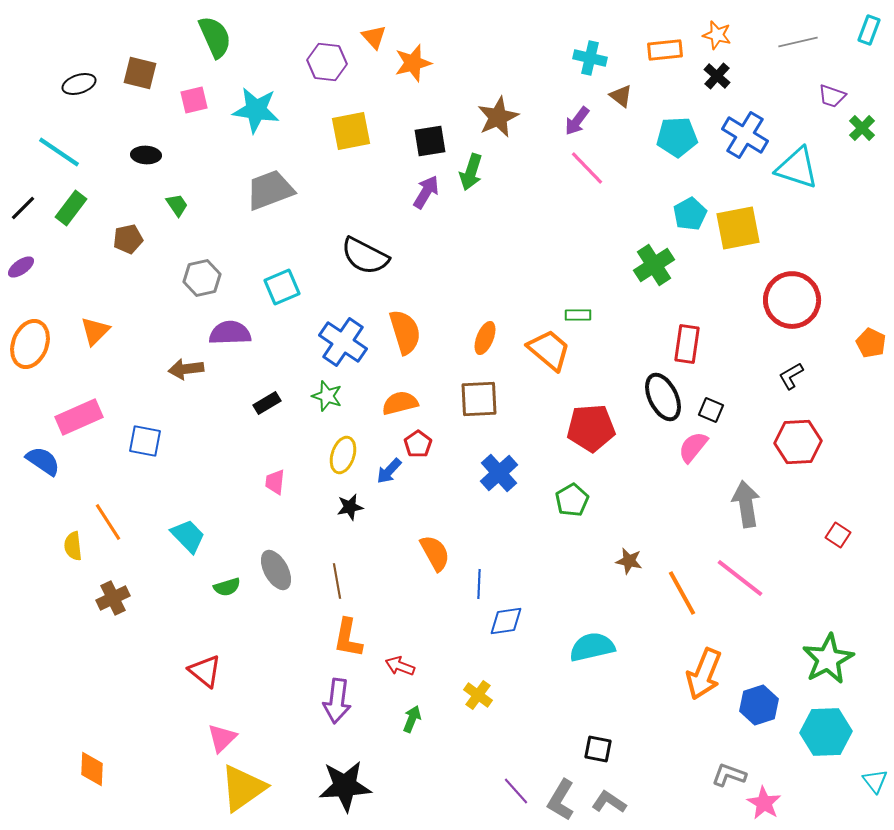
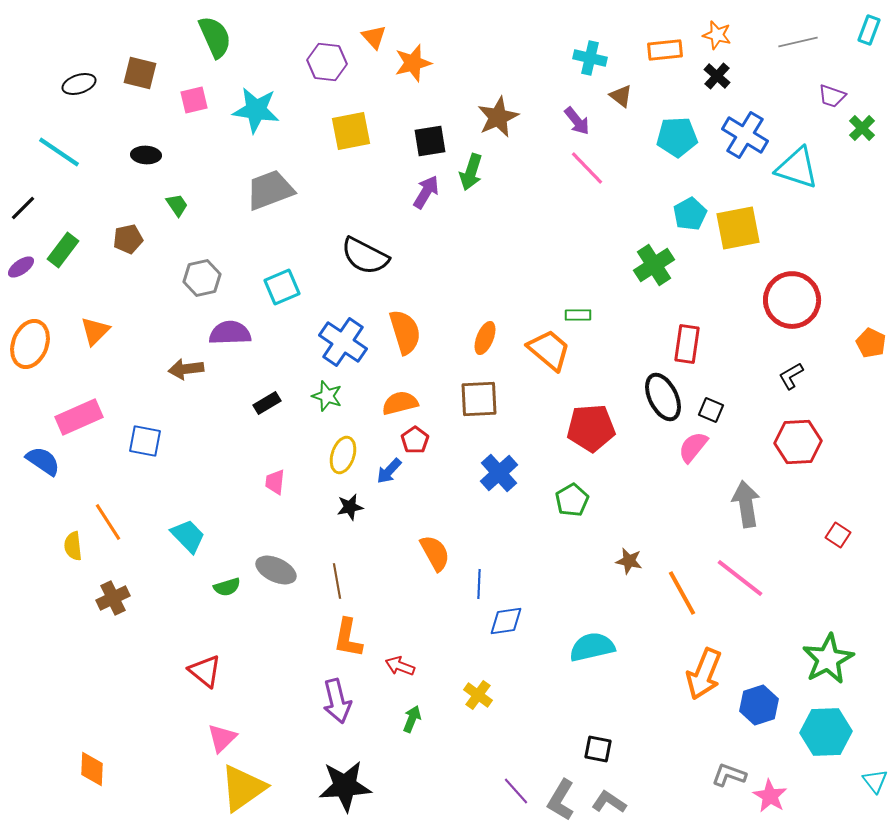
purple arrow at (577, 121): rotated 76 degrees counterclockwise
green rectangle at (71, 208): moved 8 px left, 42 px down
red pentagon at (418, 444): moved 3 px left, 4 px up
gray ellipse at (276, 570): rotated 36 degrees counterclockwise
purple arrow at (337, 701): rotated 21 degrees counterclockwise
pink star at (764, 803): moved 6 px right, 7 px up
